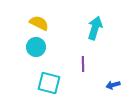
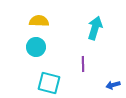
yellow semicircle: moved 2 px up; rotated 24 degrees counterclockwise
